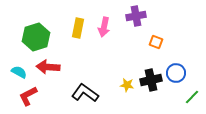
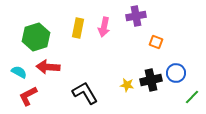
black L-shape: rotated 24 degrees clockwise
